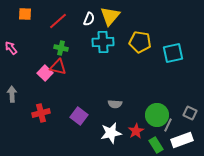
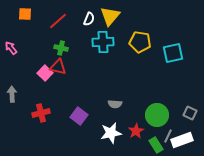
gray line: moved 11 px down
